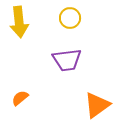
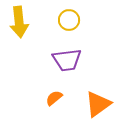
yellow circle: moved 1 px left, 2 px down
orange semicircle: moved 34 px right
orange triangle: moved 1 px right, 1 px up
